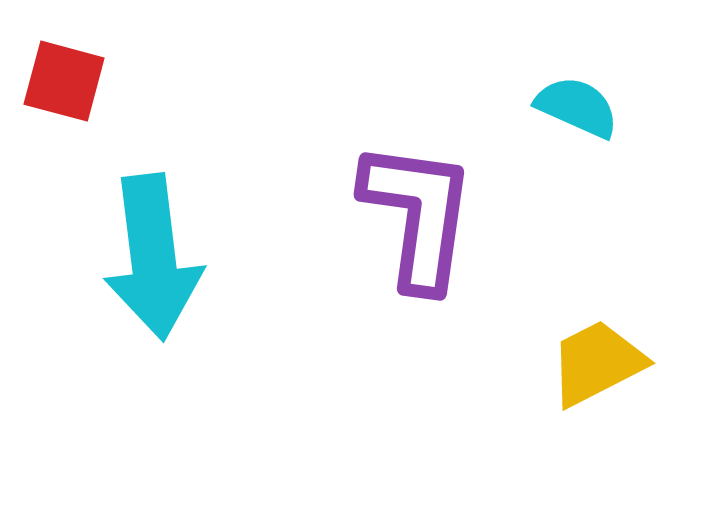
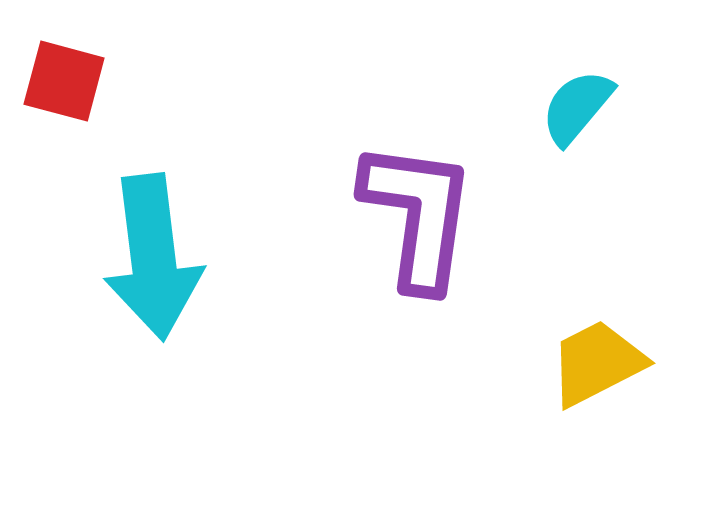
cyan semicircle: rotated 74 degrees counterclockwise
